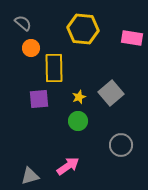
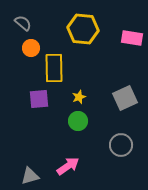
gray square: moved 14 px right, 5 px down; rotated 15 degrees clockwise
